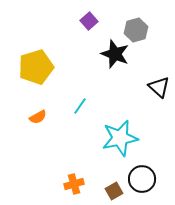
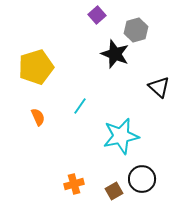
purple square: moved 8 px right, 6 px up
orange semicircle: rotated 84 degrees counterclockwise
cyan star: moved 1 px right, 2 px up
